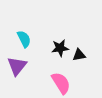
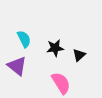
black star: moved 5 px left
black triangle: rotated 32 degrees counterclockwise
purple triangle: rotated 30 degrees counterclockwise
